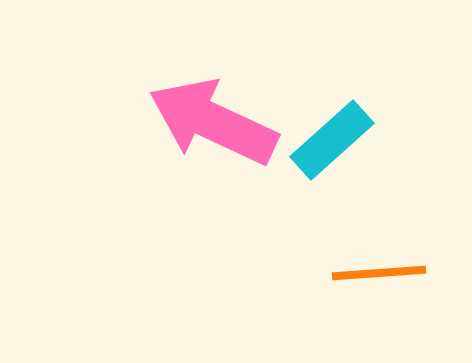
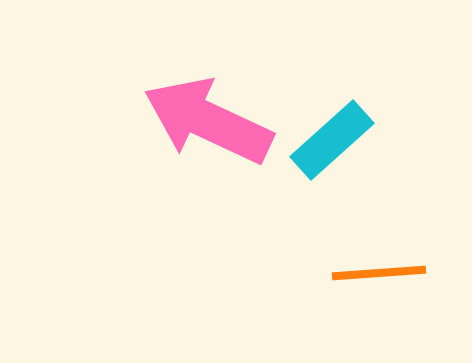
pink arrow: moved 5 px left, 1 px up
